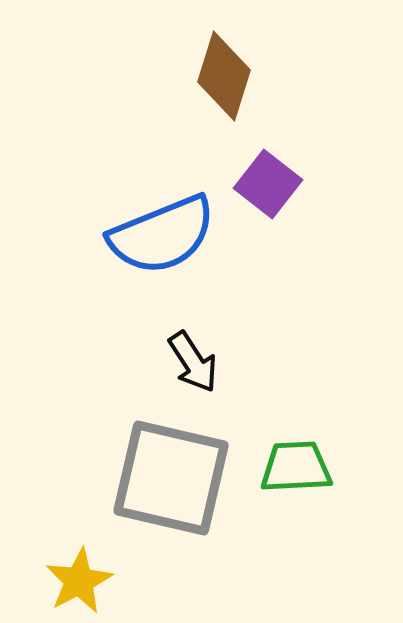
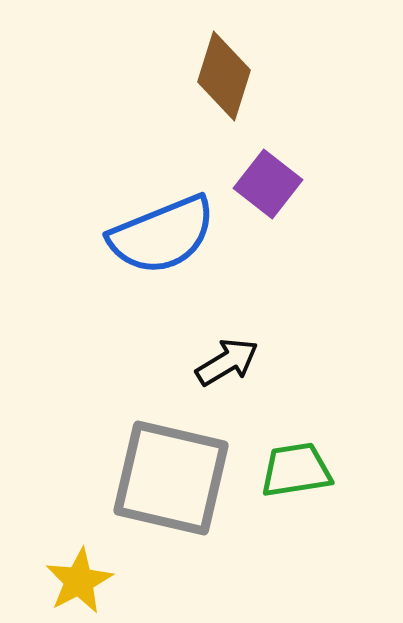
black arrow: moved 34 px right; rotated 88 degrees counterclockwise
green trapezoid: moved 3 px down; rotated 6 degrees counterclockwise
